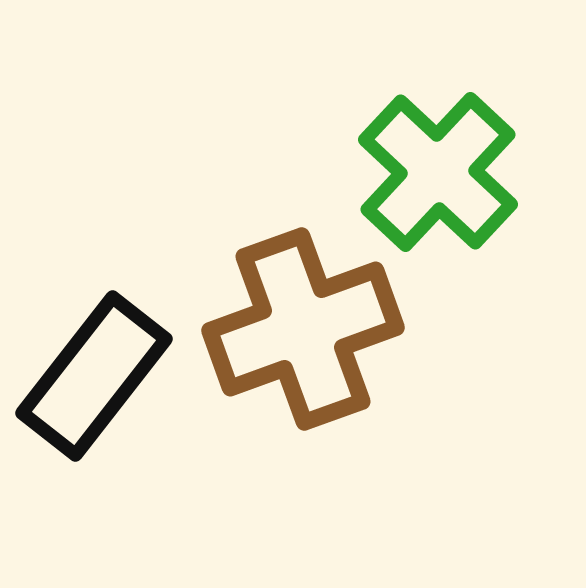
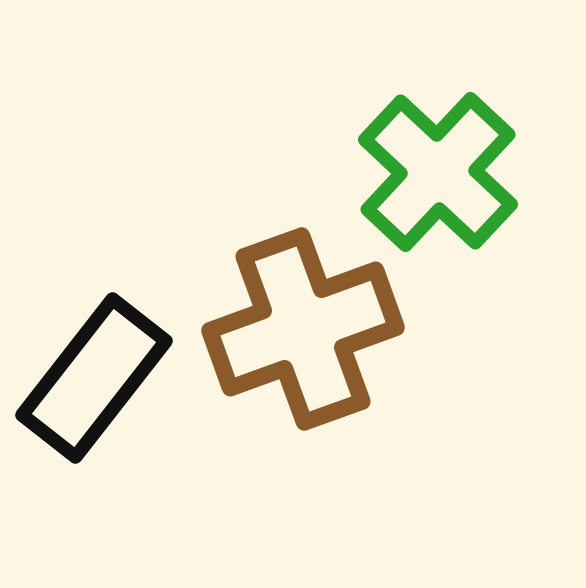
black rectangle: moved 2 px down
